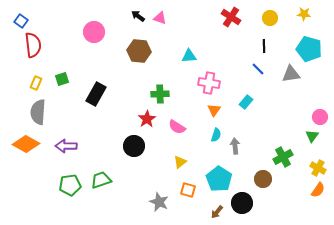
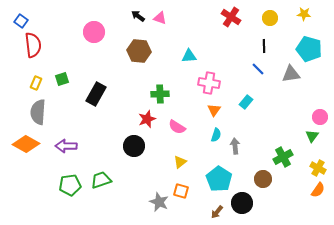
red star at (147, 119): rotated 12 degrees clockwise
orange square at (188, 190): moved 7 px left, 1 px down
